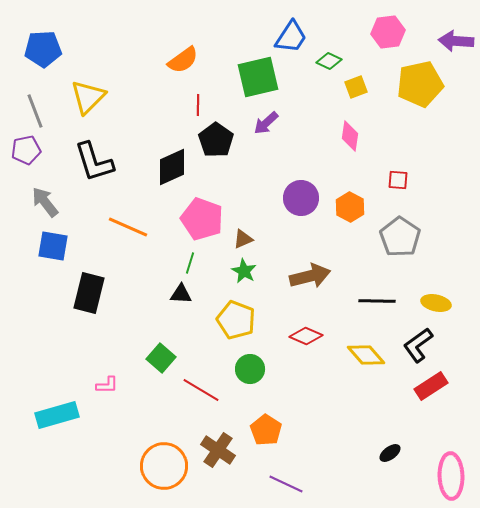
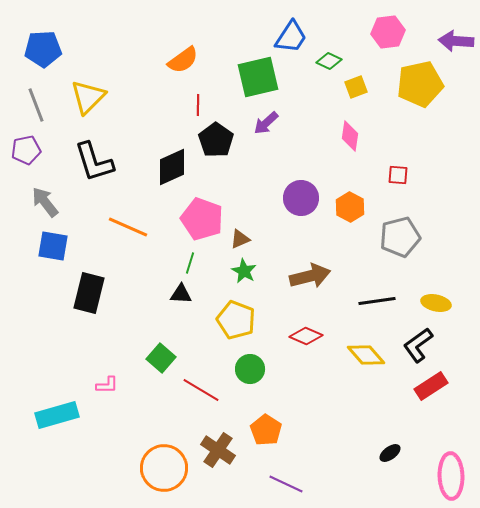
gray line at (35, 111): moved 1 px right, 6 px up
red square at (398, 180): moved 5 px up
gray pentagon at (400, 237): rotated 24 degrees clockwise
brown triangle at (243, 239): moved 3 px left
black line at (377, 301): rotated 9 degrees counterclockwise
orange circle at (164, 466): moved 2 px down
